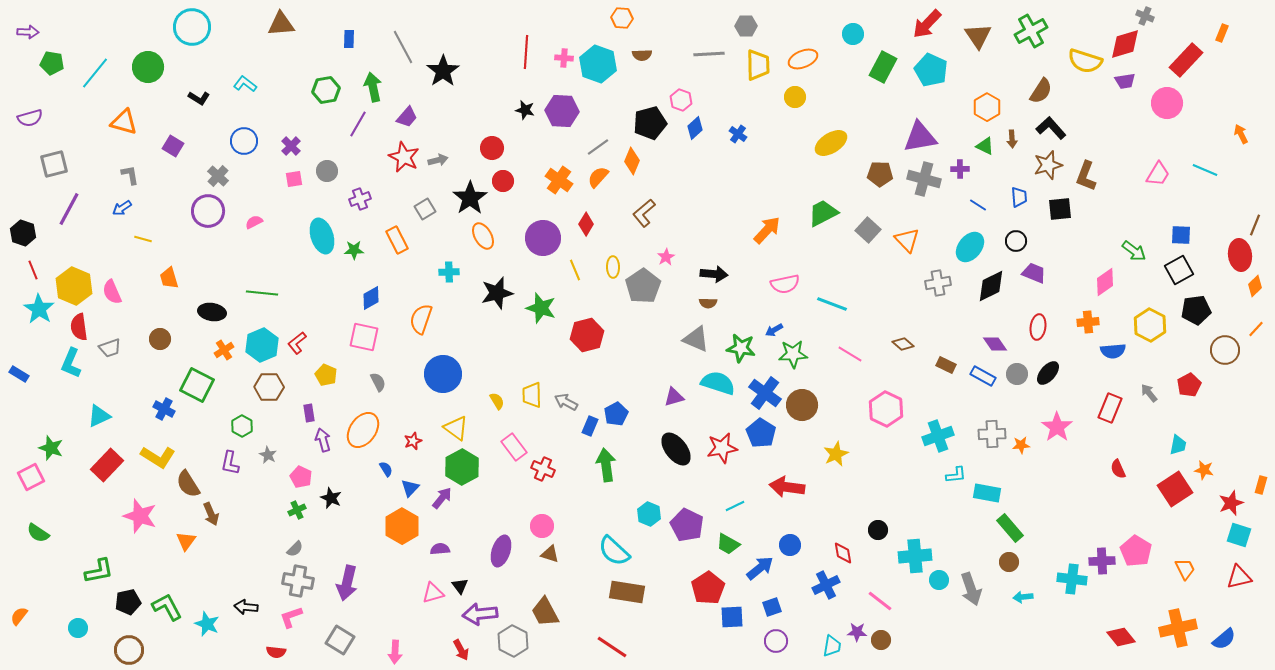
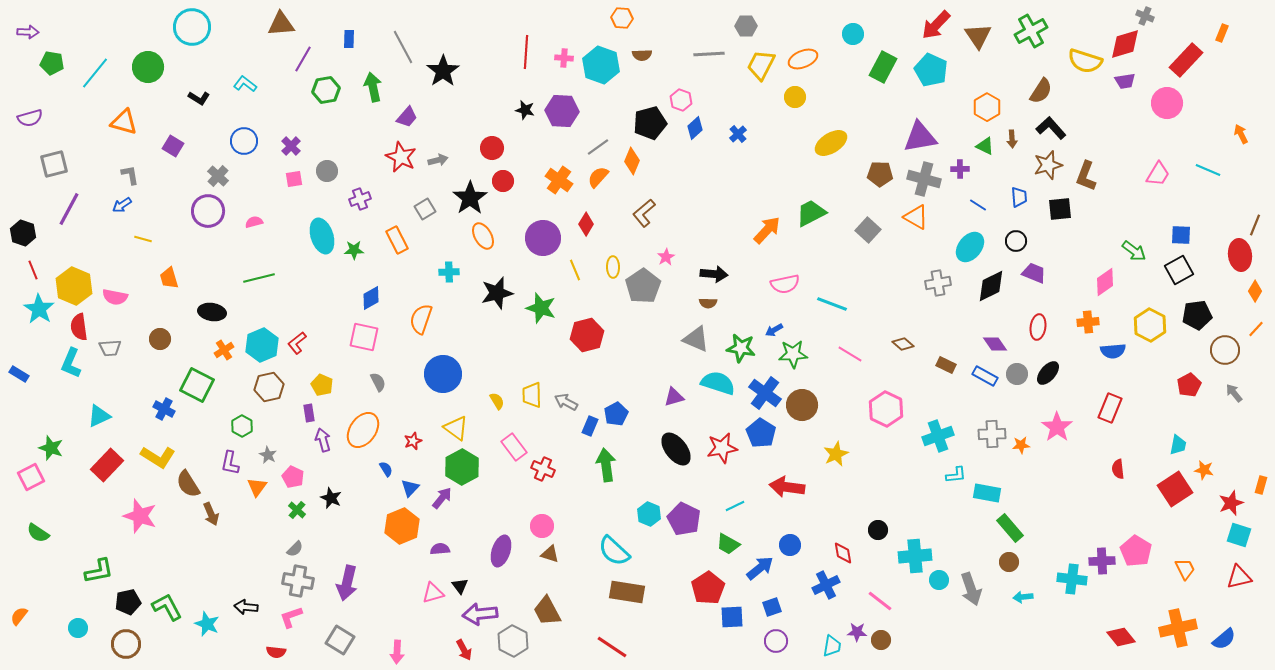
red arrow at (927, 24): moved 9 px right, 1 px down
cyan hexagon at (598, 64): moved 3 px right, 1 px down
yellow trapezoid at (758, 65): moved 3 px right; rotated 152 degrees counterclockwise
purple line at (358, 124): moved 55 px left, 65 px up
blue cross at (738, 134): rotated 12 degrees clockwise
red star at (404, 157): moved 3 px left
cyan line at (1205, 170): moved 3 px right
blue arrow at (122, 208): moved 3 px up
green trapezoid at (823, 213): moved 12 px left
pink semicircle at (254, 222): rotated 12 degrees clockwise
orange triangle at (907, 240): moved 9 px right, 23 px up; rotated 16 degrees counterclockwise
orange diamond at (1255, 286): moved 5 px down; rotated 15 degrees counterclockwise
pink semicircle at (112, 292): moved 3 px right, 5 px down; rotated 55 degrees counterclockwise
green line at (262, 293): moved 3 px left, 15 px up; rotated 20 degrees counterclockwise
black pentagon at (1196, 310): moved 1 px right, 5 px down
gray trapezoid at (110, 348): rotated 15 degrees clockwise
yellow pentagon at (326, 375): moved 4 px left, 10 px down
blue rectangle at (983, 376): moved 2 px right
brown hexagon at (269, 387): rotated 12 degrees counterclockwise
gray arrow at (1149, 393): moved 85 px right
red semicircle at (1118, 469): rotated 18 degrees clockwise
pink pentagon at (301, 477): moved 8 px left
green cross at (297, 510): rotated 24 degrees counterclockwise
purple pentagon at (687, 525): moved 3 px left, 6 px up
orange hexagon at (402, 526): rotated 8 degrees clockwise
orange triangle at (186, 541): moved 71 px right, 54 px up
brown trapezoid at (545, 612): moved 2 px right, 1 px up
brown circle at (129, 650): moved 3 px left, 6 px up
red arrow at (461, 650): moved 3 px right
pink arrow at (395, 652): moved 2 px right
